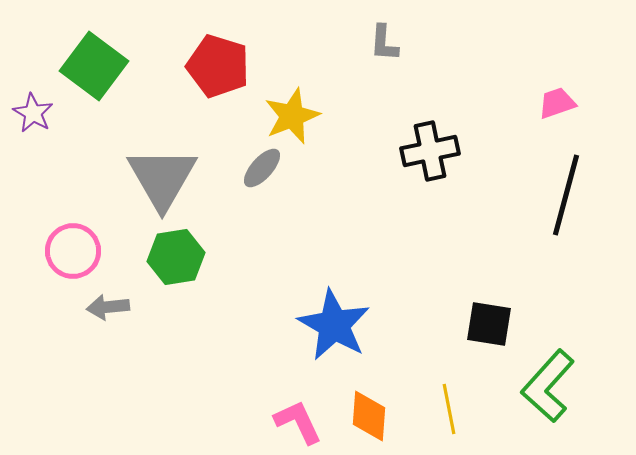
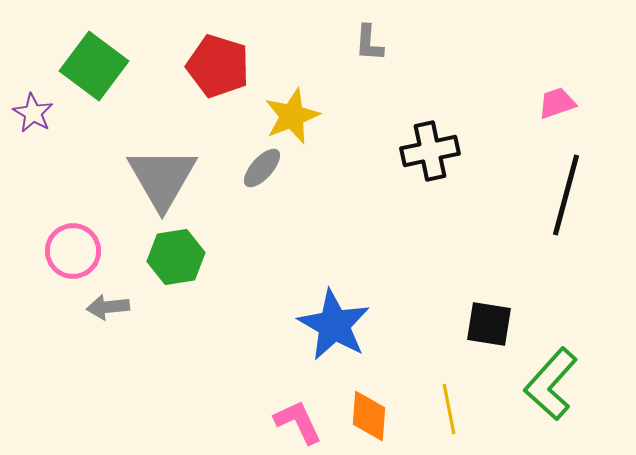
gray L-shape: moved 15 px left
green L-shape: moved 3 px right, 2 px up
